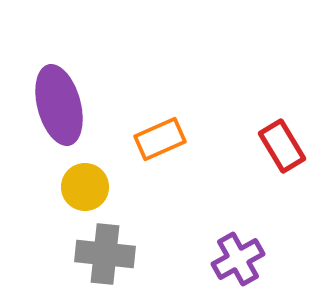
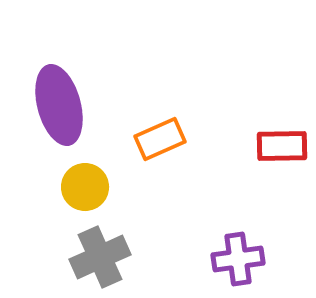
red rectangle: rotated 60 degrees counterclockwise
gray cross: moved 5 px left, 3 px down; rotated 30 degrees counterclockwise
purple cross: rotated 21 degrees clockwise
